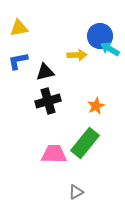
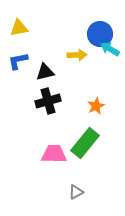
blue circle: moved 2 px up
